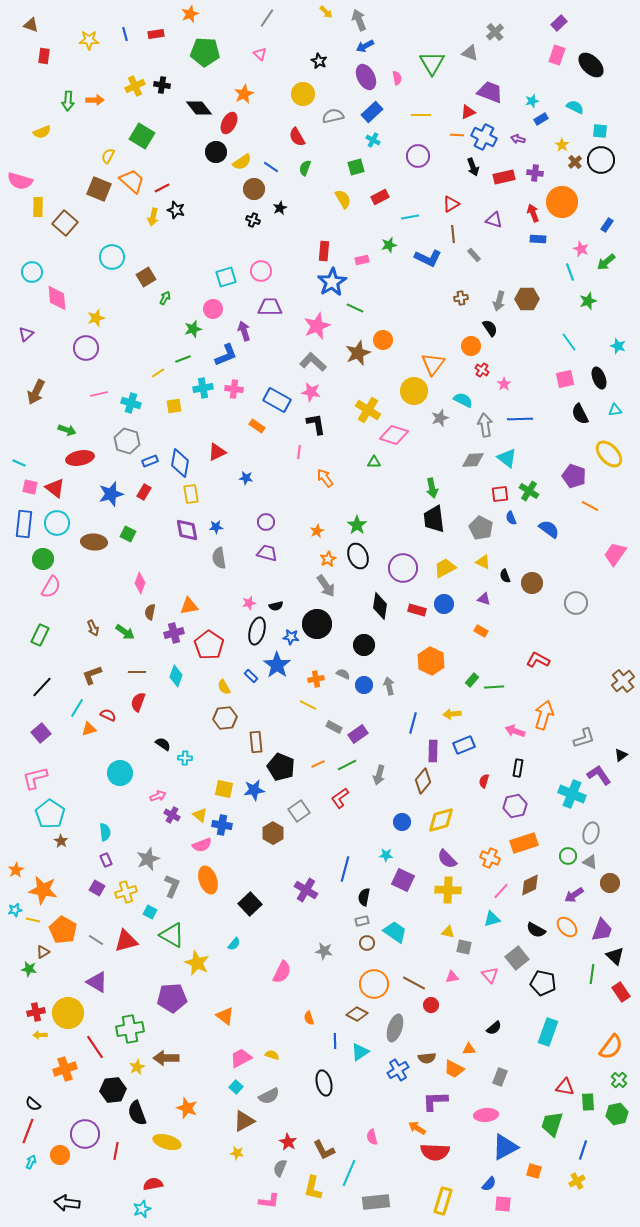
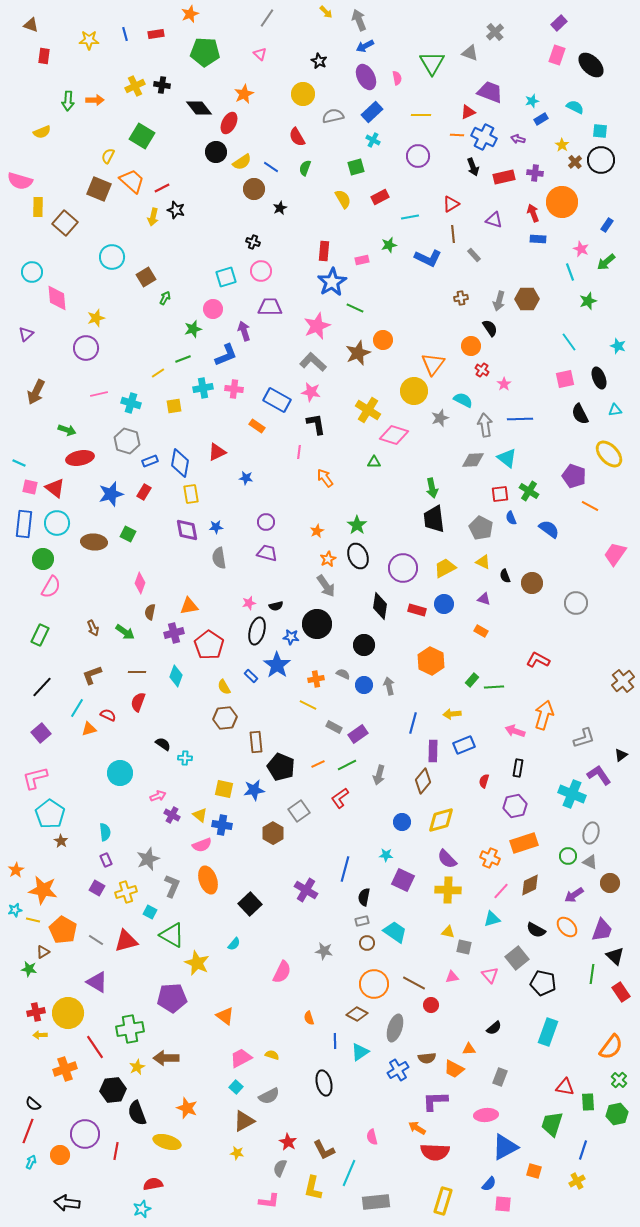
black cross at (253, 220): moved 22 px down
